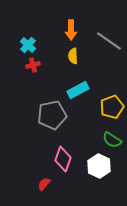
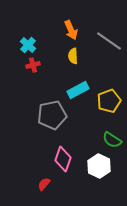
orange arrow: rotated 24 degrees counterclockwise
yellow pentagon: moved 3 px left, 6 px up
